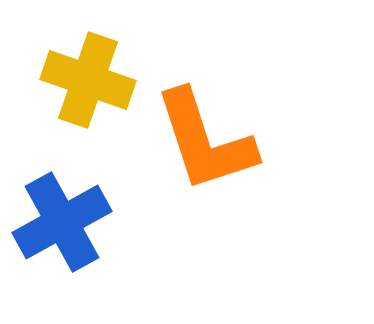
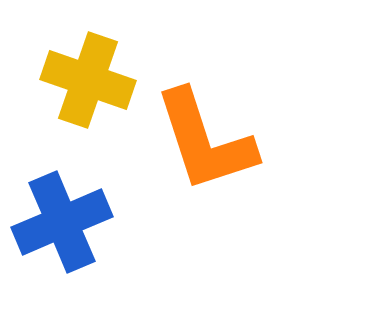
blue cross: rotated 6 degrees clockwise
